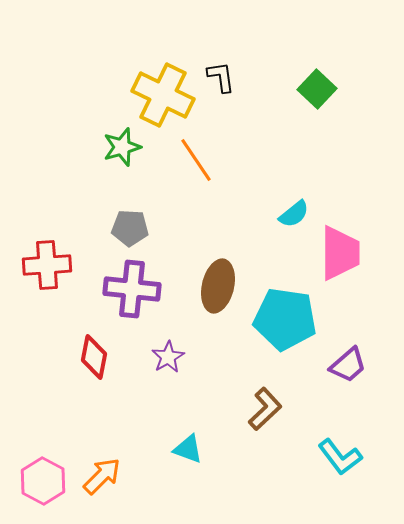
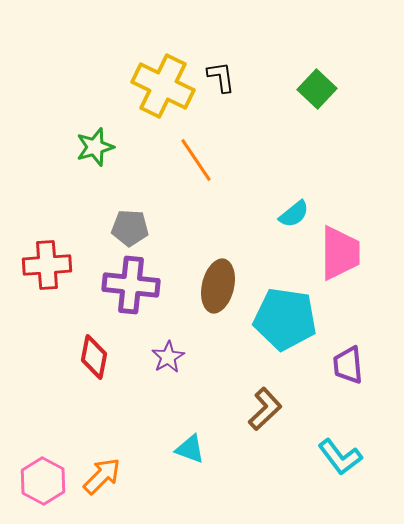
yellow cross: moved 9 px up
green star: moved 27 px left
purple cross: moved 1 px left, 4 px up
purple trapezoid: rotated 126 degrees clockwise
cyan triangle: moved 2 px right
